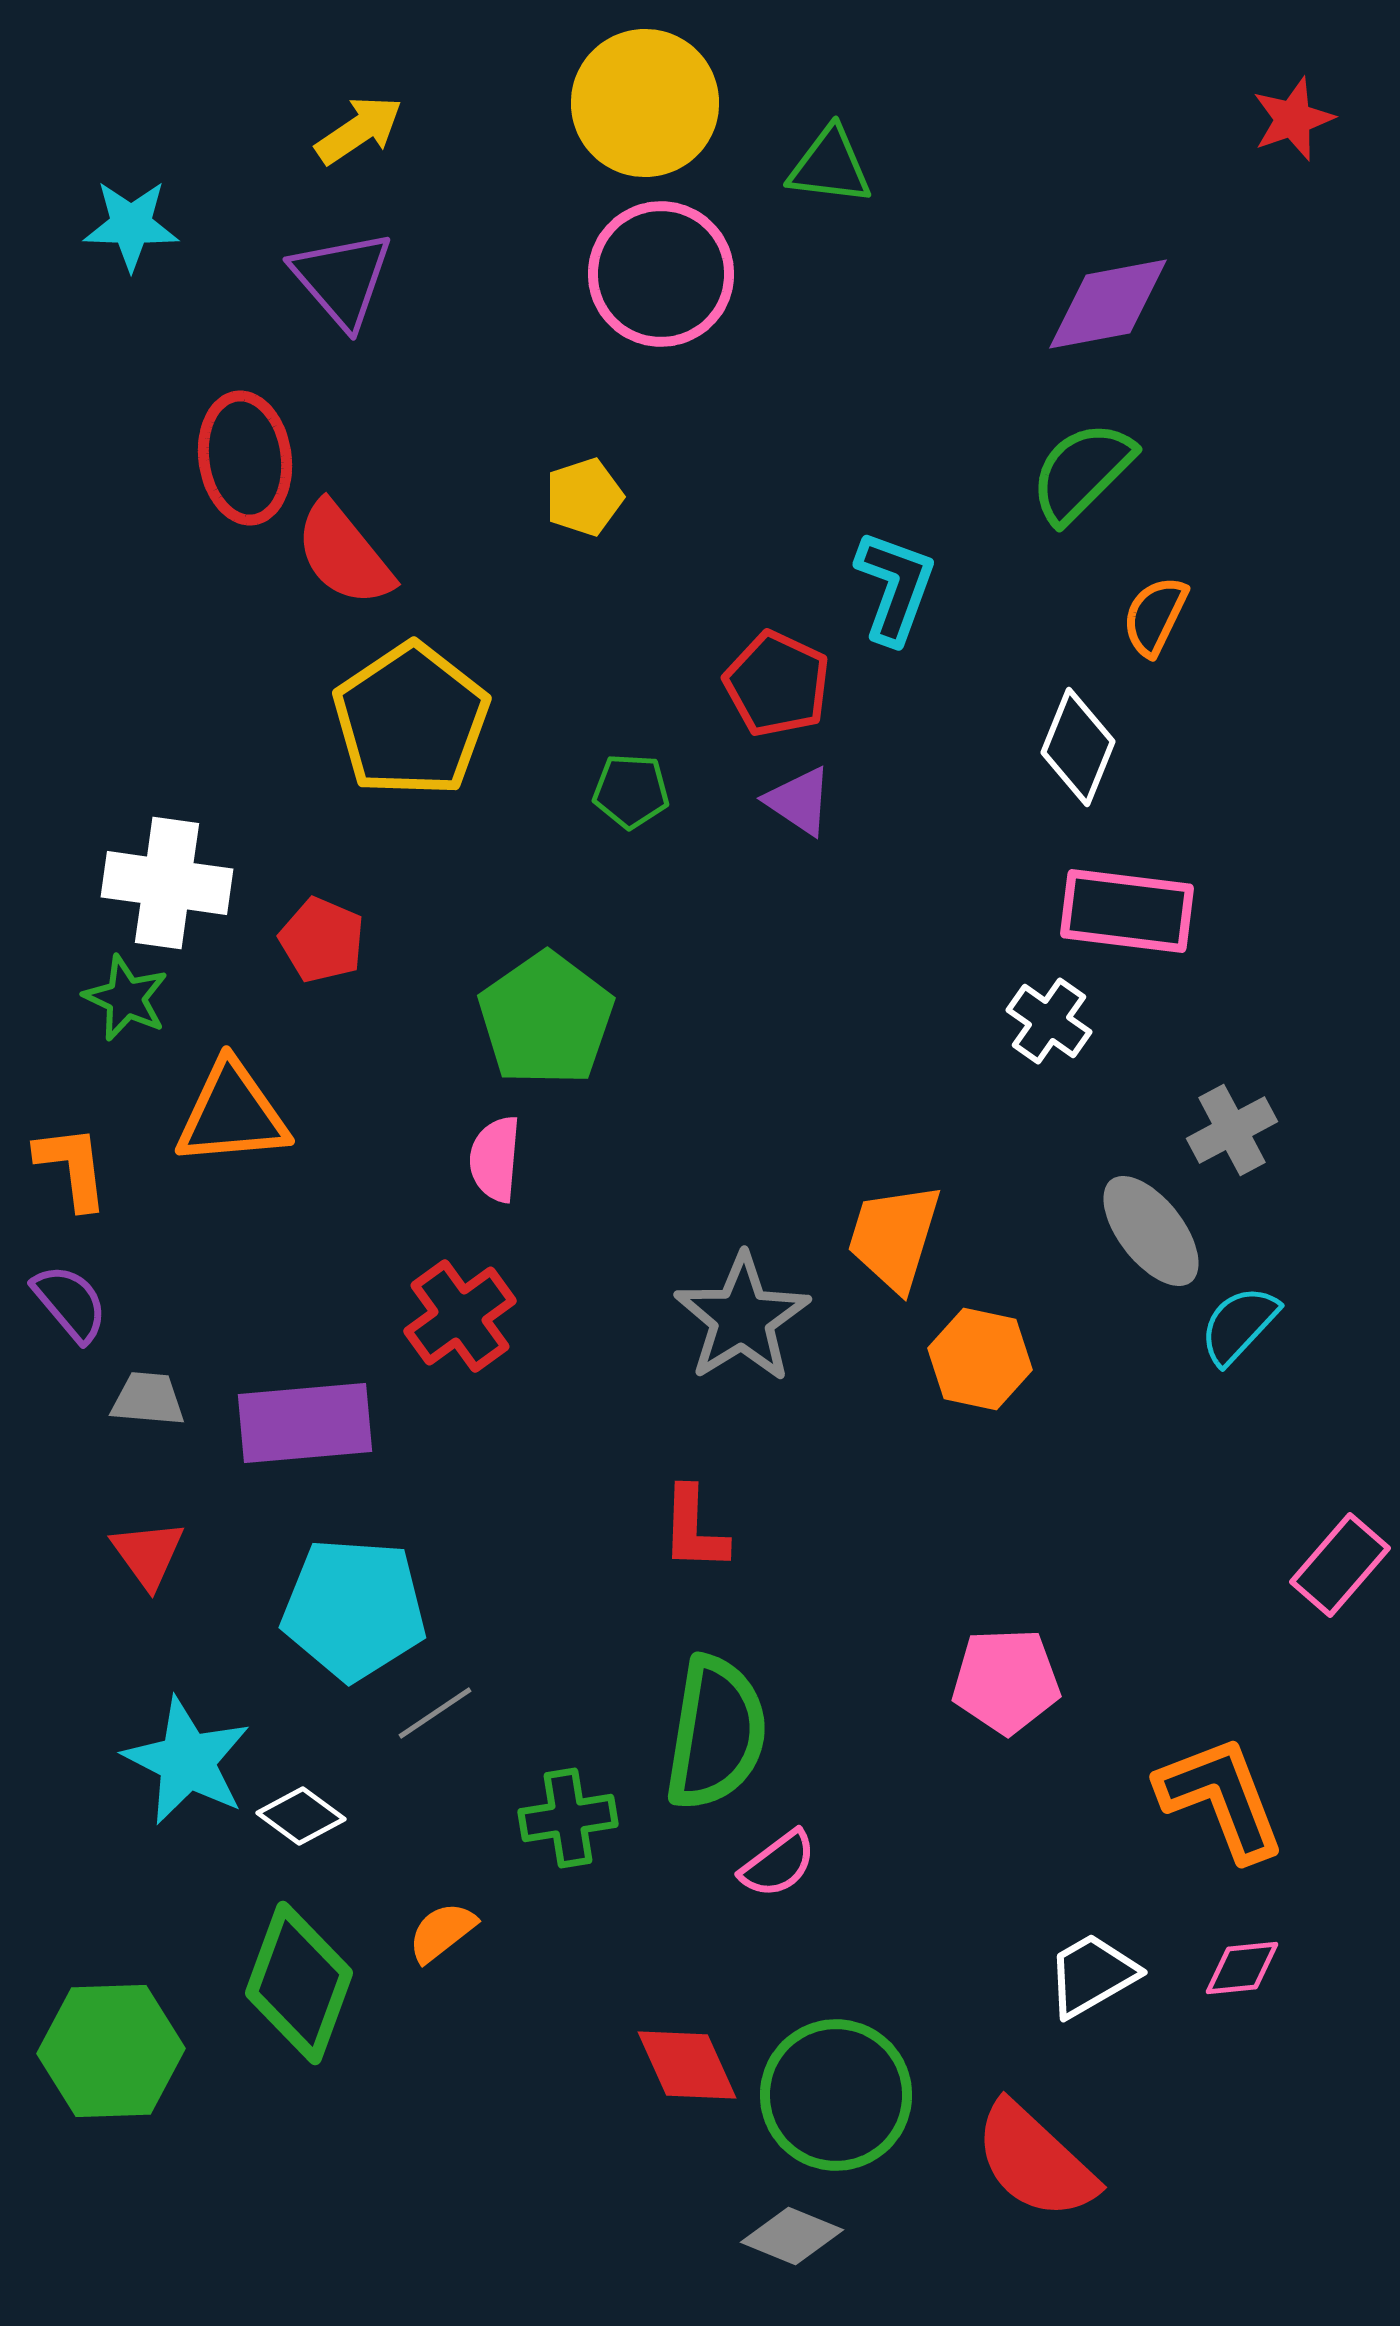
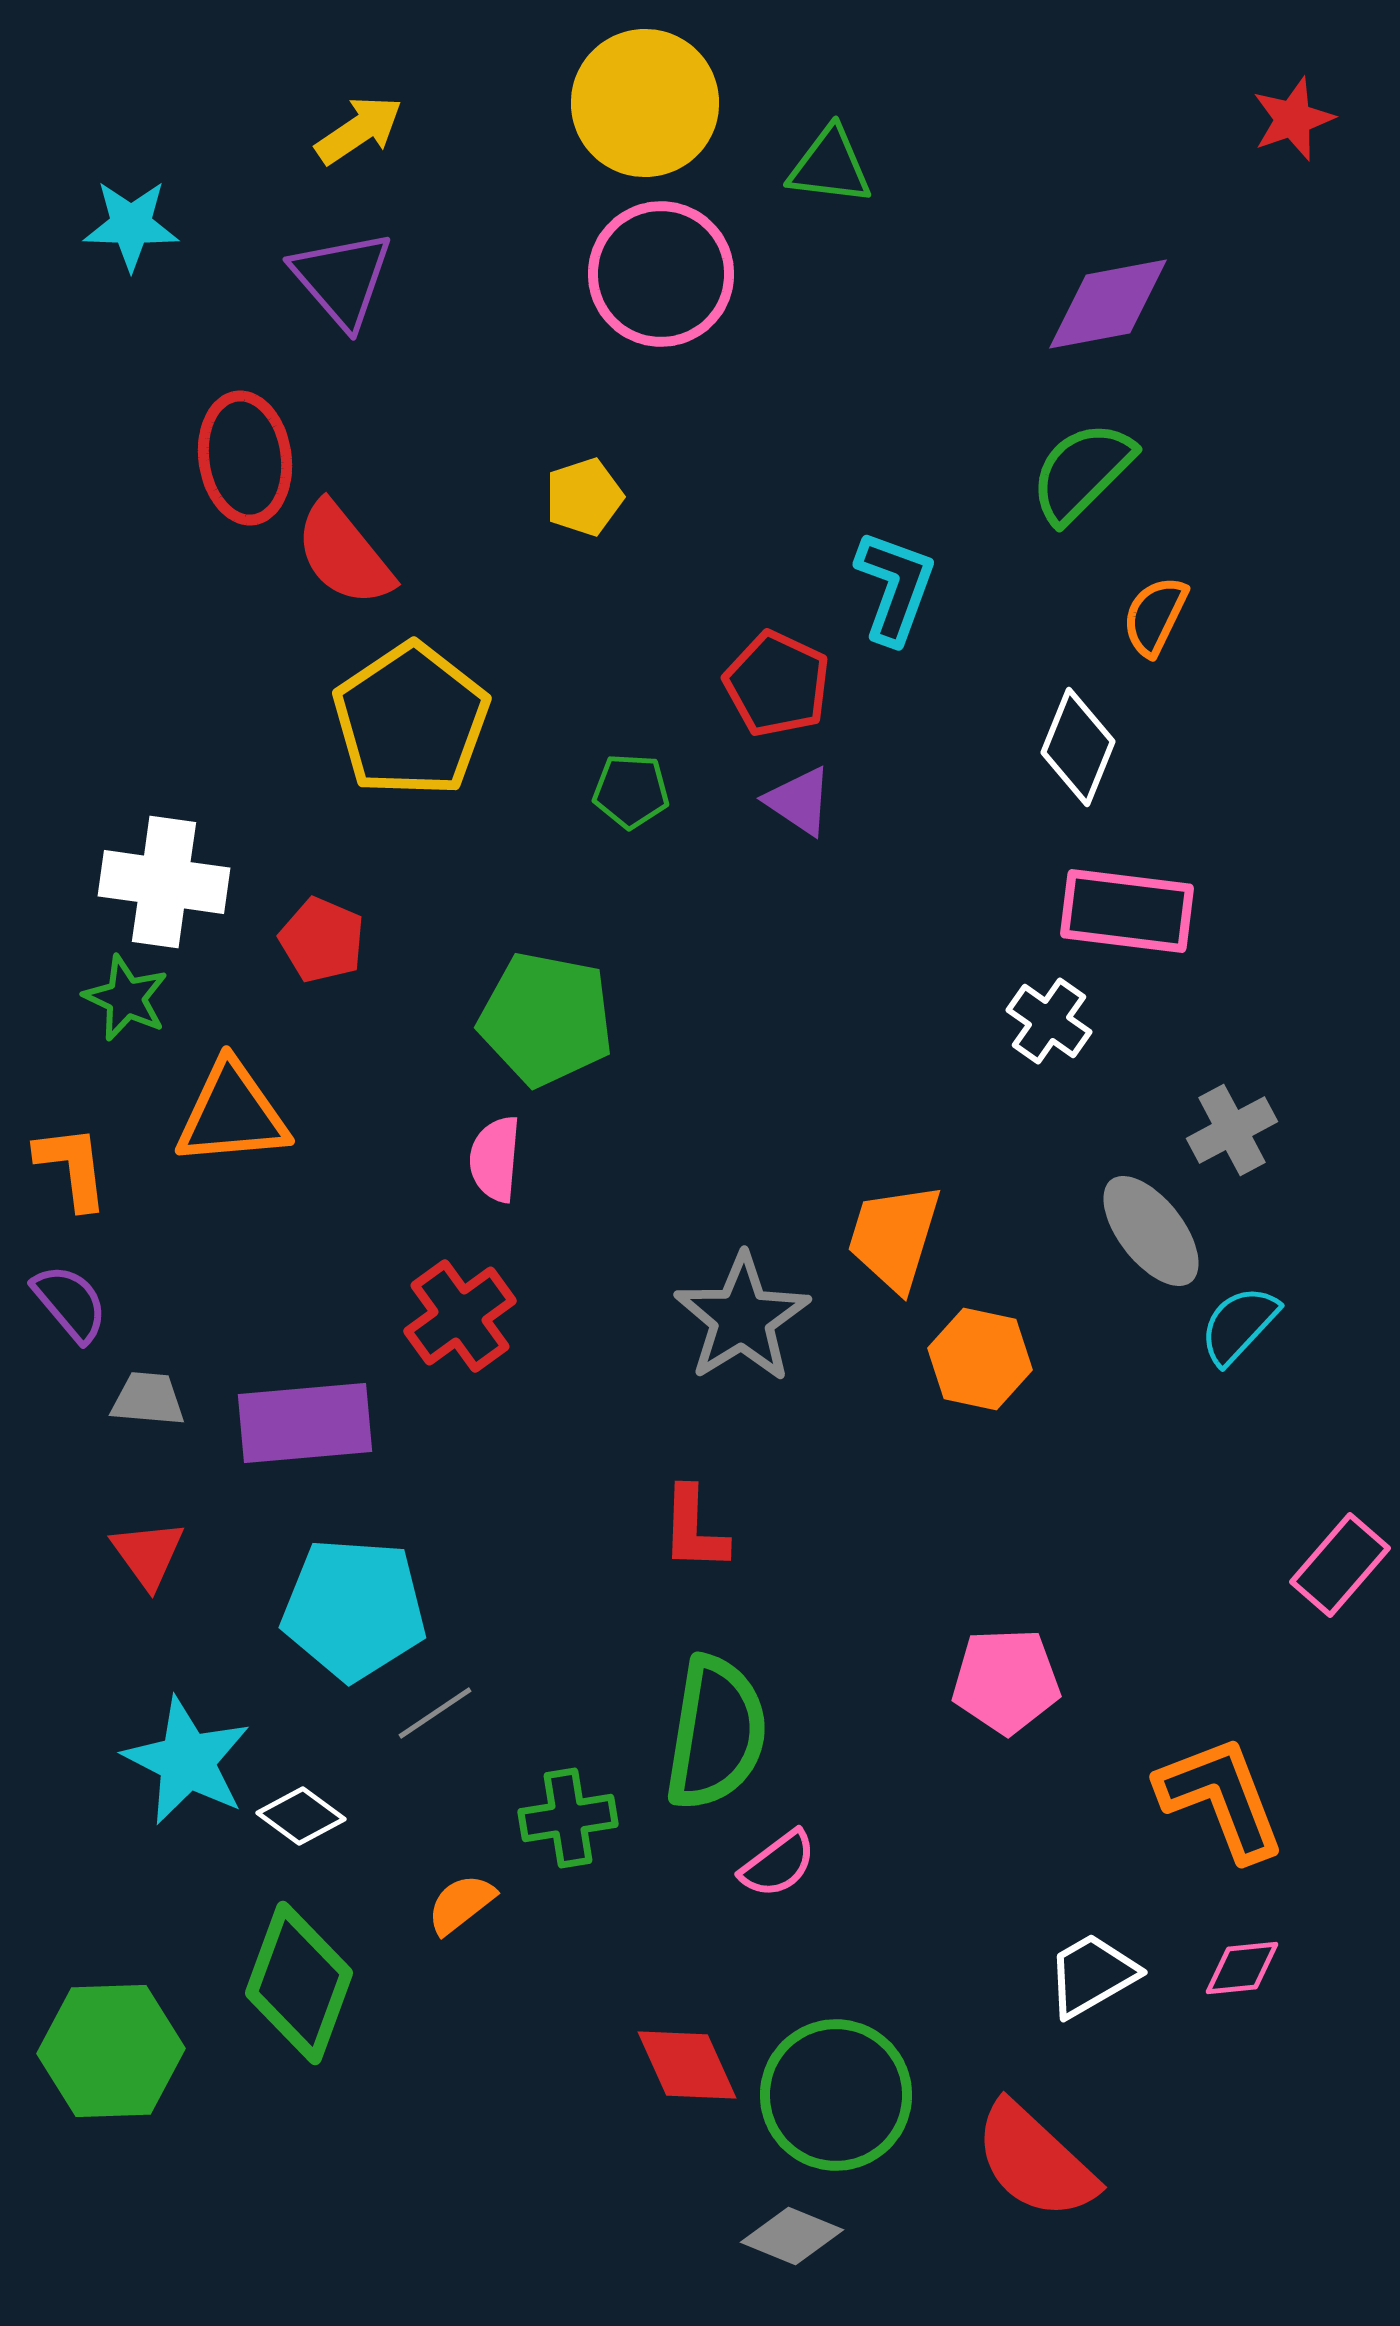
white cross at (167, 883): moved 3 px left, 1 px up
green pentagon at (546, 1019): rotated 26 degrees counterclockwise
orange semicircle at (442, 1932): moved 19 px right, 28 px up
